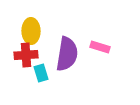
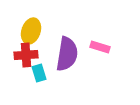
yellow ellipse: rotated 20 degrees clockwise
cyan rectangle: moved 2 px left
